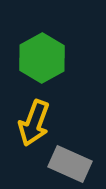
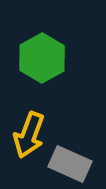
yellow arrow: moved 5 px left, 12 px down
